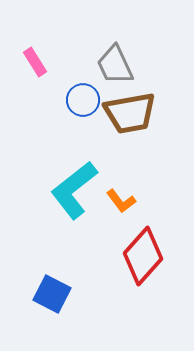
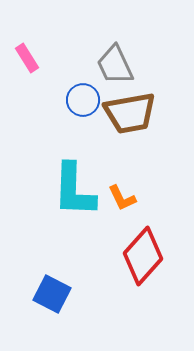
pink rectangle: moved 8 px left, 4 px up
cyan L-shape: rotated 50 degrees counterclockwise
orange L-shape: moved 1 px right, 3 px up; rotated 12 degrees clockwise
